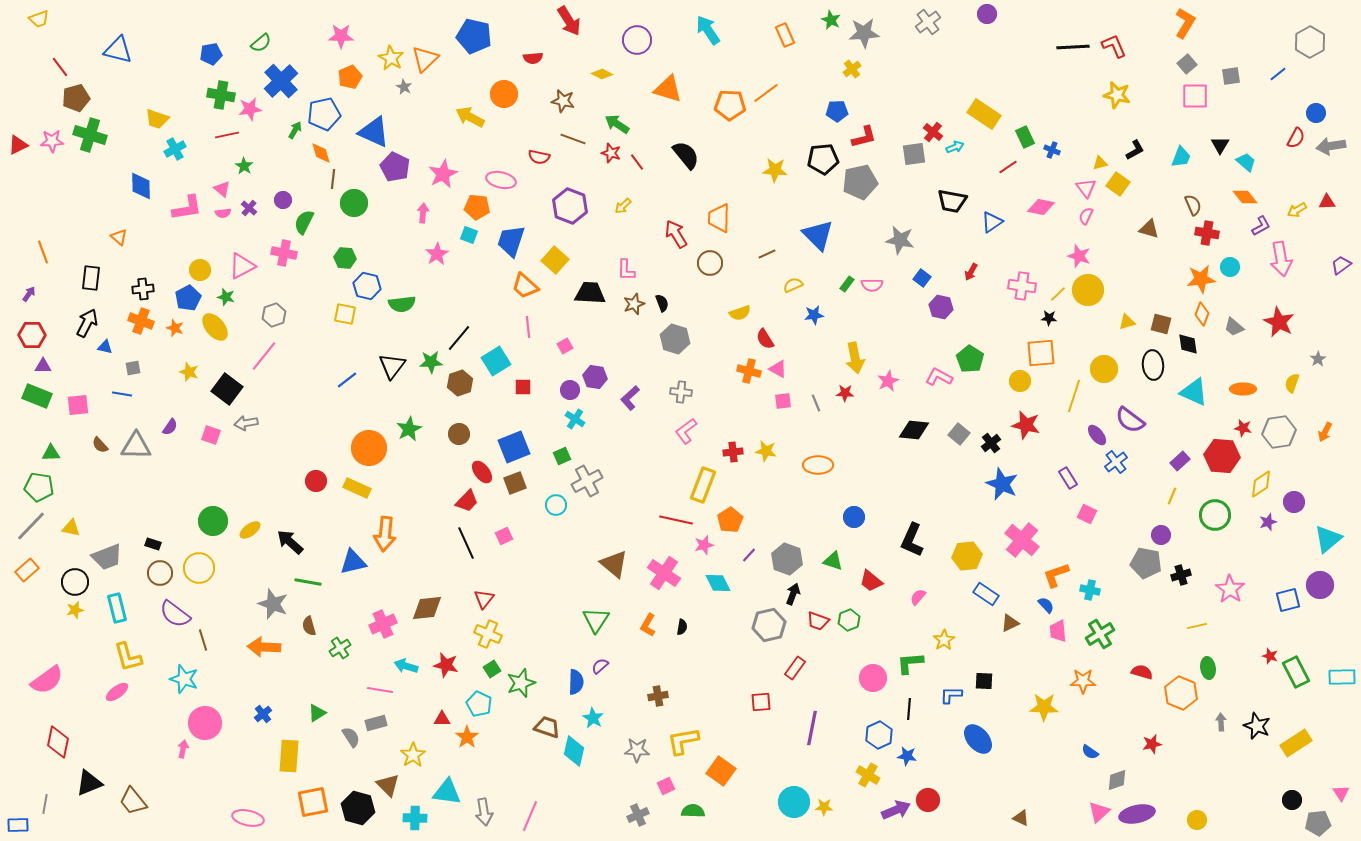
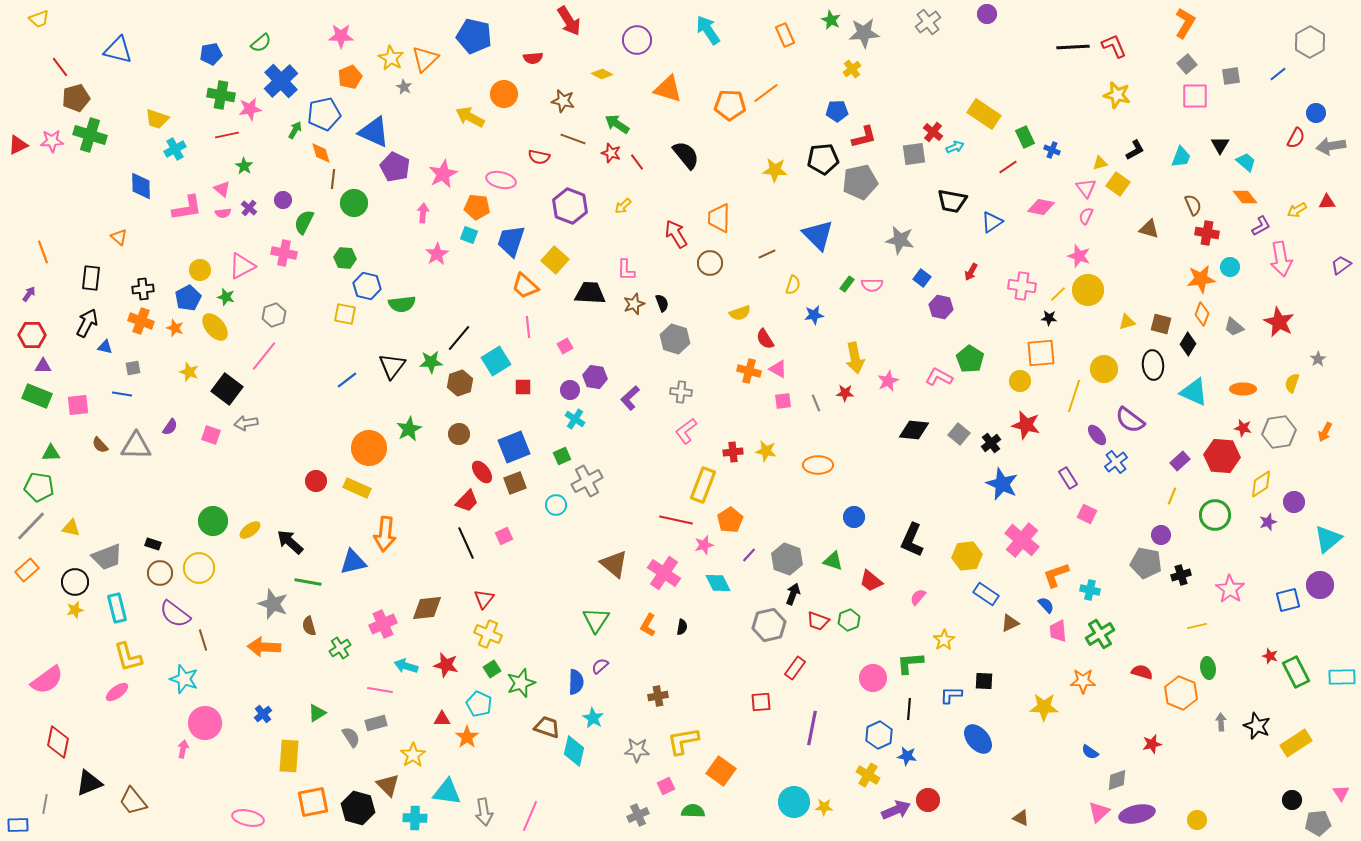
yellow semicircle at (793, 285): rotated 132 degrees clockwise
black diamond at (1188, 344): rotated 40 degrees clockwise
